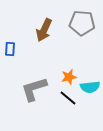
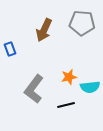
blue rectangle: rotated 24 degrees counterclockwise
gray L-shape: rotated 36 degrees counterclockwise
black line: moved 2 px left, 7 px down; rotated 54 degrees counterclockwise
